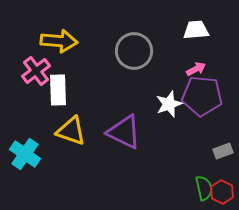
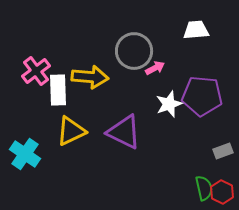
yellow arrow: moved 31 px right, 36 px down
pink arrow: moved 41 px left, 1 px up
yellow triangle: rotated 44 degrees counterclockwise
